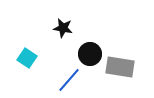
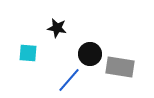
black star: moved 6 px left
cyan square: moved 1 px right, 5 px up; rotated 30 degrees counterclockwise
